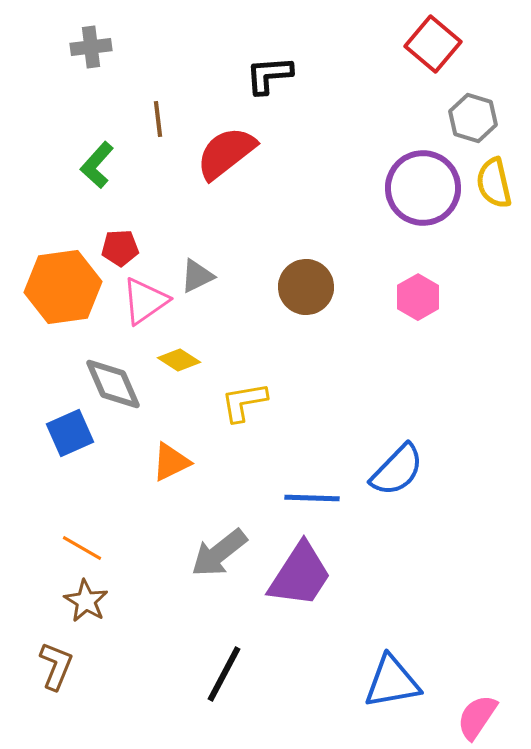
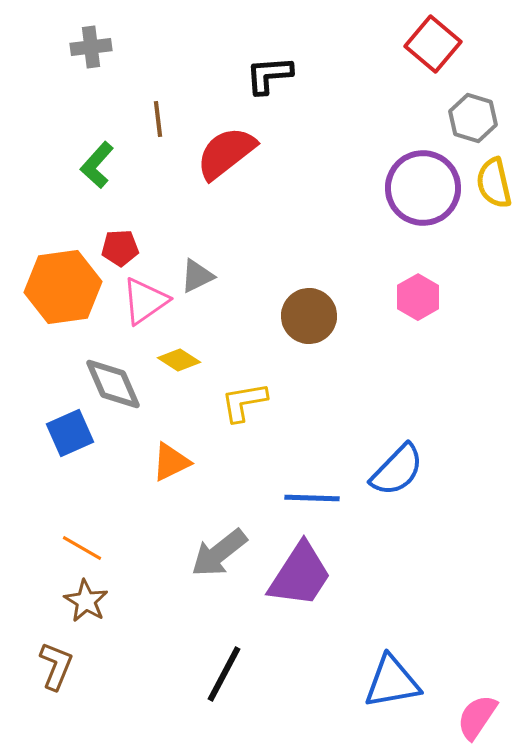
brown circle: moved 3 px right, 29 px down
